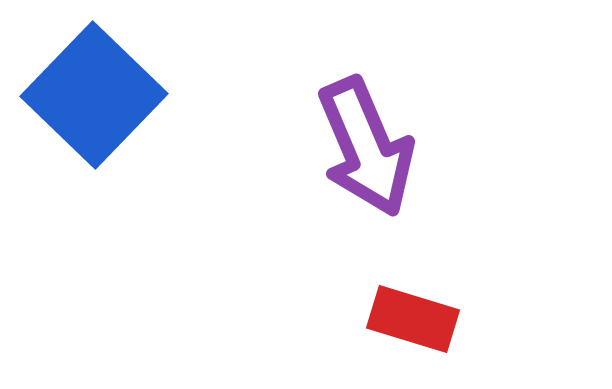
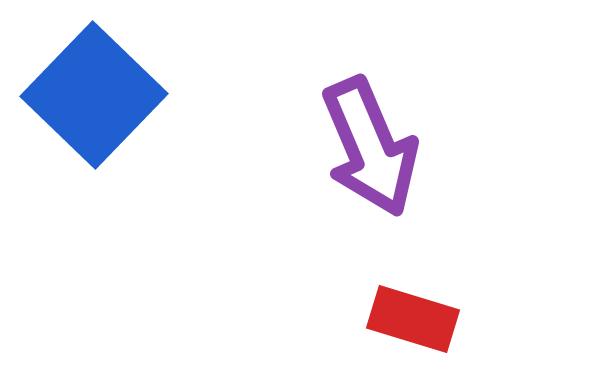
purple arrow: moved 4 px right
